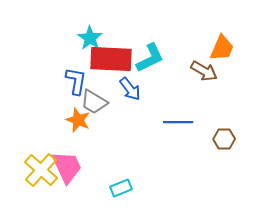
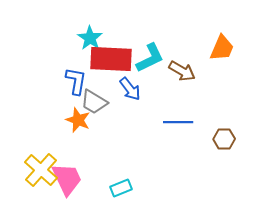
brown arrow: moved 22 px left
pink trapezoid: moved 12 px down
